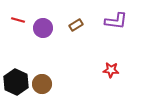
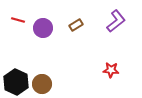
purple L-shape: rotated 45 degrees counterclockwise
